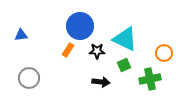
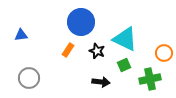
blue circle: moved 1 px right, 4 px up
black star: rotated 21 degrees clockwise
